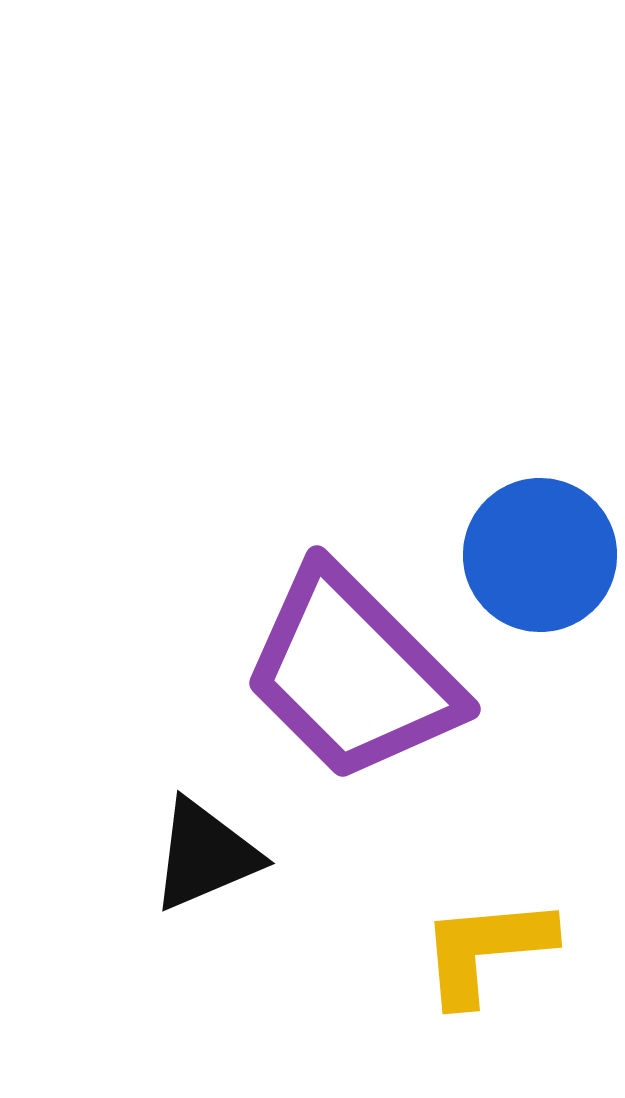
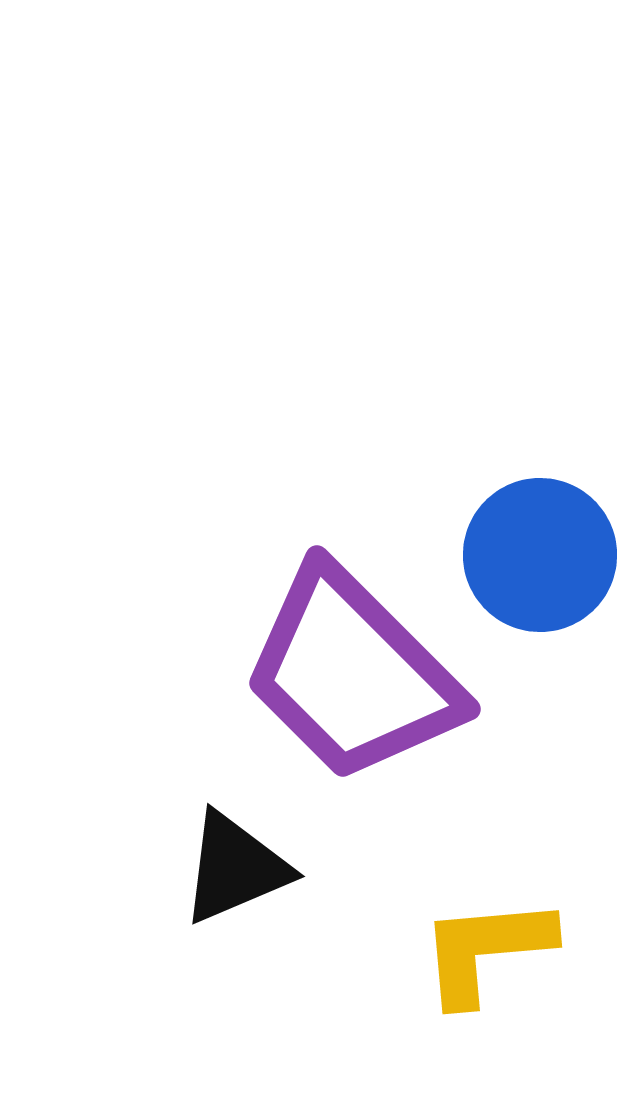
black triangle: moved 30 px right, 13 px down
